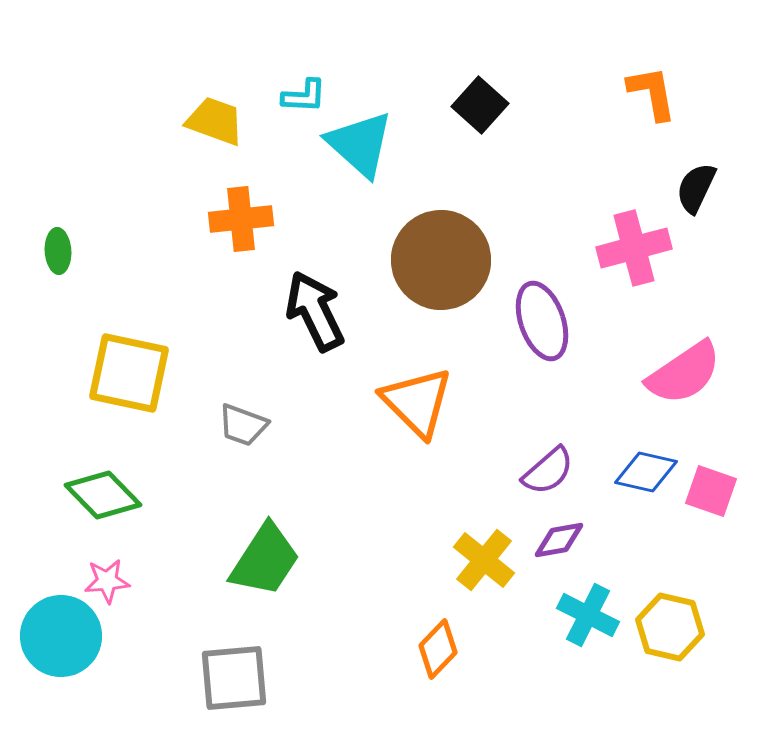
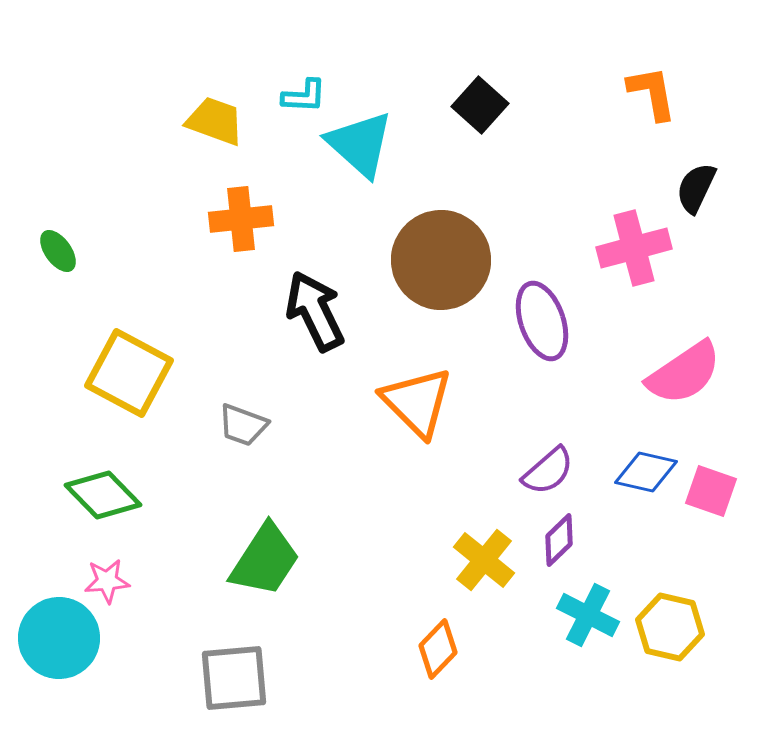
green ellipse: rotated 33 degrees counterclockwise
yellow square: rotated 16 degrees clockwise
purple diamond: rotated 34 degrees counterclockwise
cyan circle: moved 2 px left, 2 px down
